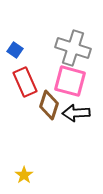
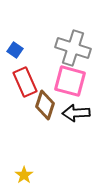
brown diamond: moved 4 px left
